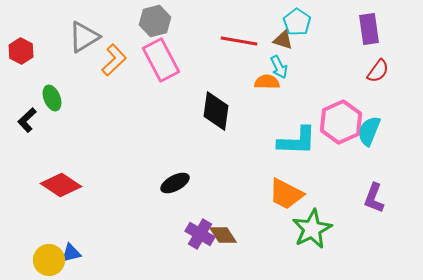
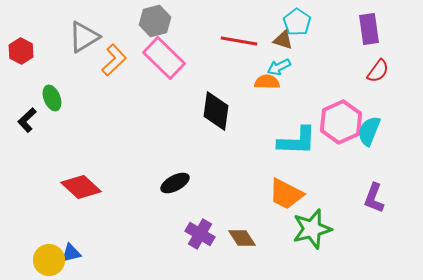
pink rectangle: moved 3 px right, 2 px up; rotated 18 degrees counterclockwise
cyan arrow: rotated 90 degrees clockwise
red diamond: moved 20 px right, 2 px down; rotated 9 degrees clockwise
green star: rotated 12 degrees clockwise
brown diamond: moved 19 px right, 3 px down
